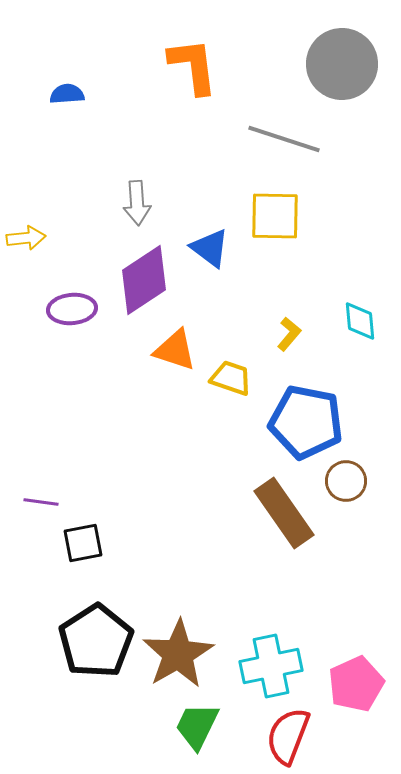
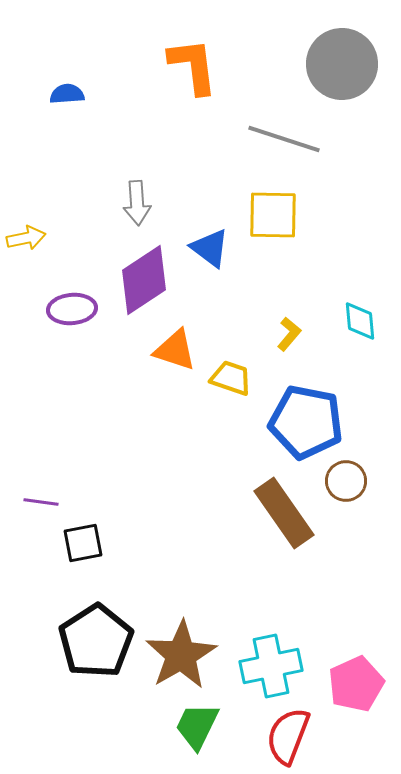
yellow square: moved 2 px left, 1 px up
yellow arrow: rotated 6 degrees counterclockwise
brown star: moved 3 px right, 1 px down
